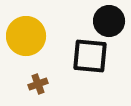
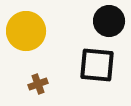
yellow circle: moved 5 px up
black square: moved 7 px right, 9 px down
